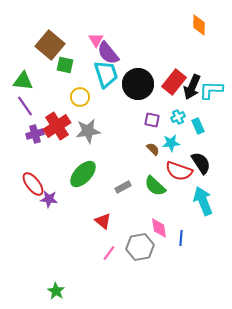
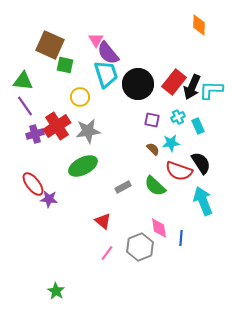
brown square: rotated 16 degrees counterclockwise
green ellipse: moved 8 px up; rotated 20 degrees clockwise
gray hexagon: rotated 12 degrees counterclockwise
pink line: moved 2 px left
